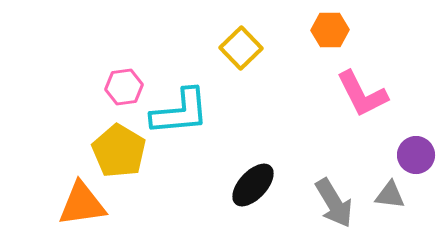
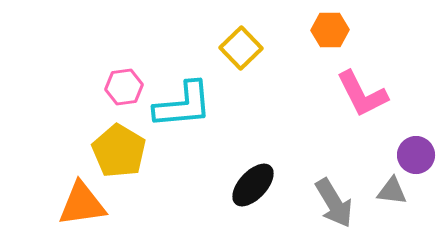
cyan L-shape: moved 3 px right, 7 px up
gray triangle: moved 2 px right, 4 px up
